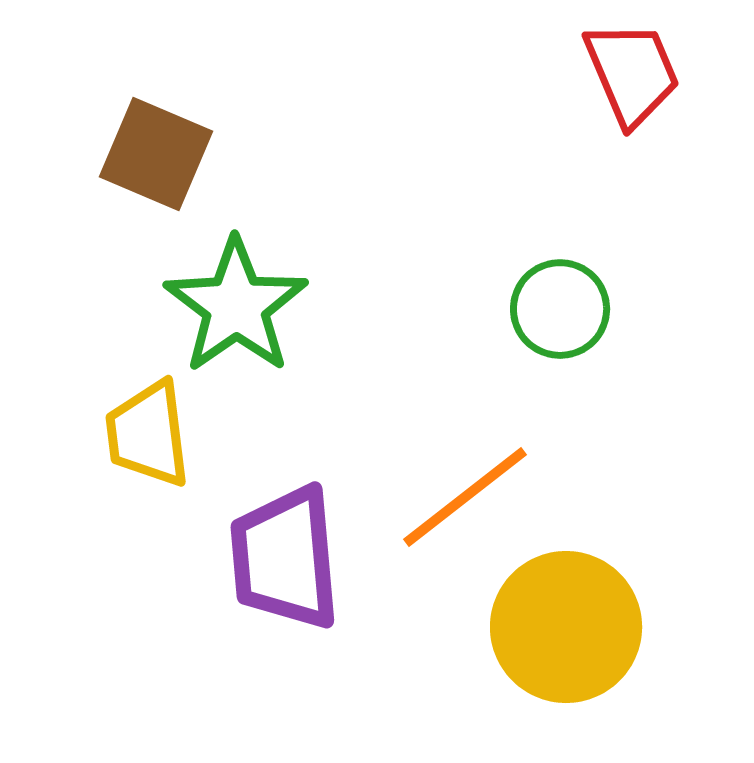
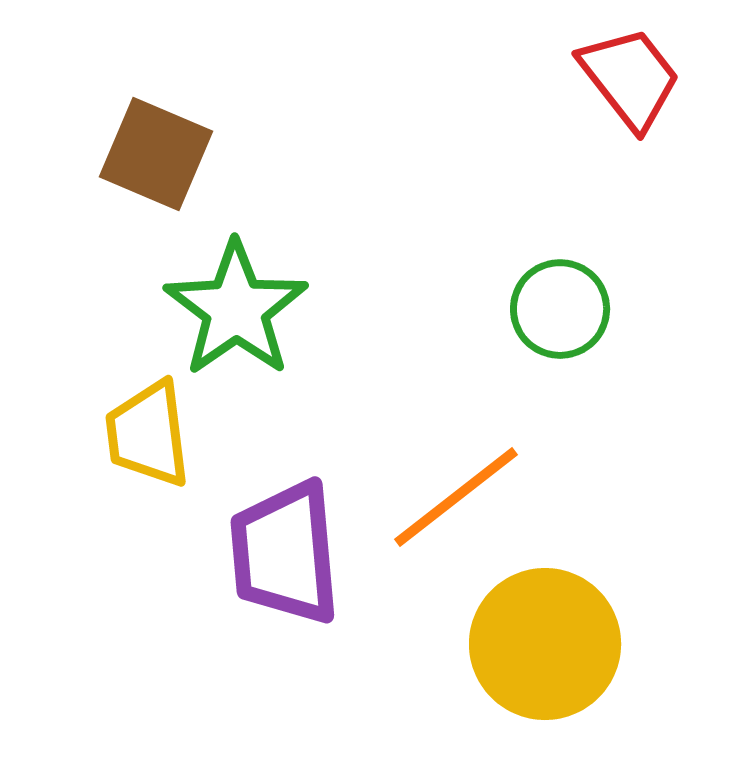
red trapezoid: moved 2 px left, 5 px down; rotated 15 degrees counterclockwise
green star: moved 3 px down
orange line: moved 9 px left
purple trapezoid: moved 5 px up
yellow circle: moved 21 px left, 17 px down
